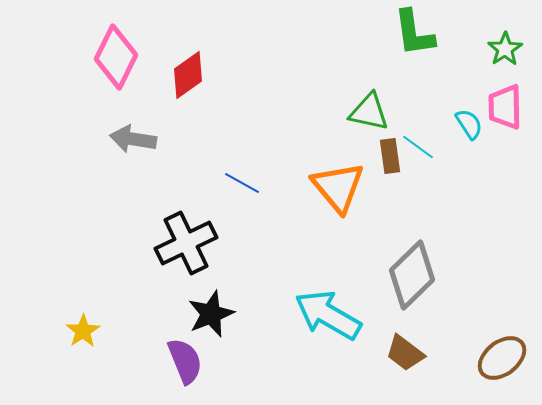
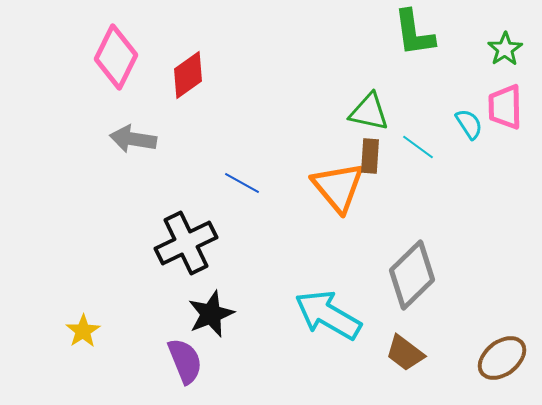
brown rectangle: moved 20 px left; rotated 12 degrees clockwise
